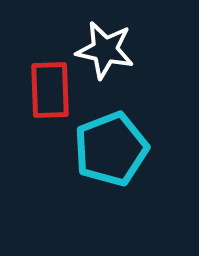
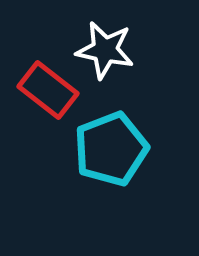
red rectangle: moved 2 px left; rotated 50 degrees counterclockwise
